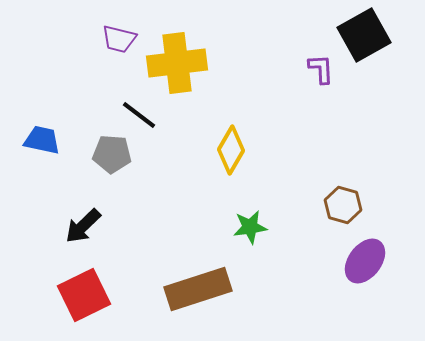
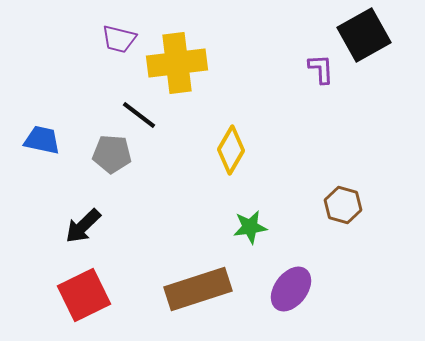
purple ellipse: moved 74 px left, 28 px down
